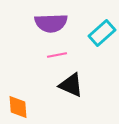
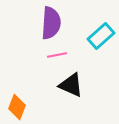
purple semicircle: rotated 84 degrees counterclockwise
cyan rectangle: moved 1 px left, 3 px down
orange diamond: moved 1 px left; rotated 25 degrees clockwise
